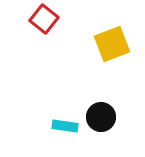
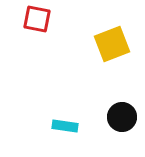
red square: moved 7 px left; rotated 28 degrees counterclockwise
black circle: moved 21 px right
